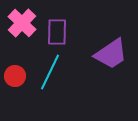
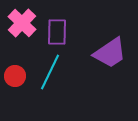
purple trapezoid: moved 1 px left, 1 px up
